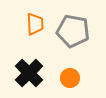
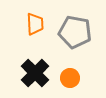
gray pentagon: moved 2 px right, 1 px down
black cross: moved 6 px right
